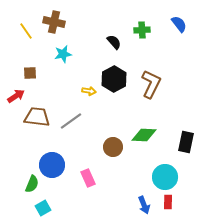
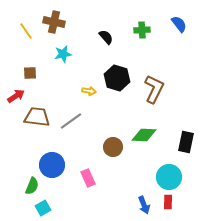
black semicircle: moved 8 px left, 5 px up
black hexagon: moved 3 px right, 1 px up; rotated 15 degrees counterclockwise
brown L-shape: moved 3 px right, 5 px down
cyan circle: moved 4 px right
green semicircle: moved 2 px down
